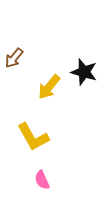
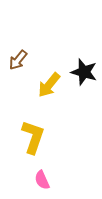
brown arrow: moved 4 px right, 2 px down
yellow arrow: moved 2 px up
yellow L-shape: rotated 132 degrees counterclockwise
